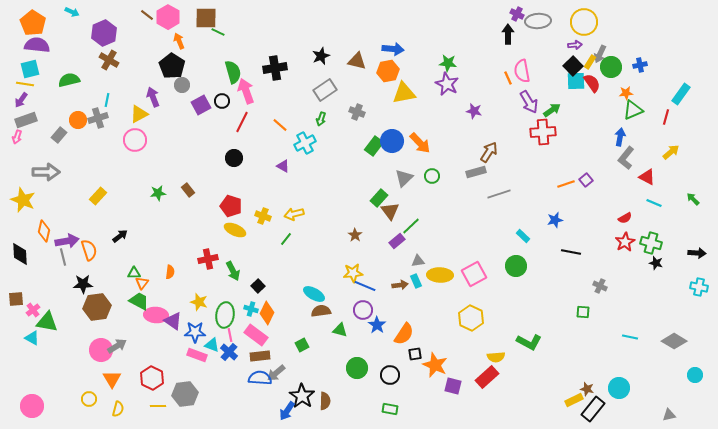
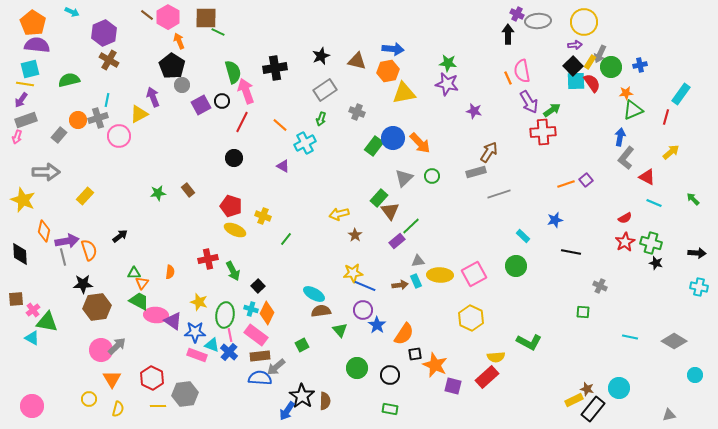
purple star at (447, 84): rotated 15 degrees counterclockwise
pink circle at (135, 140): moved 16 px left, 4 px up
blue circle at (392, 141): moved 1 px right, 3 px up
yellow rectangle at (98, 196): moved 13 px left
yellow arrow at (294, 214): moved 45 px right
green triangle at (340, 330): rotated 35 degrees clockwise
gray arrow at (117, 346): rotated 12 degrees counterclockwise
gray arrow at (276, 373): moved 6 px up
